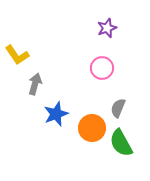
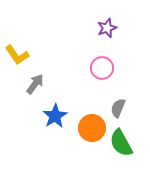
gray arrow: rotated 20 degrees clockwise
blue star: moved 1 px left, 2 px down; rotated 10 degrees counterclockwise
